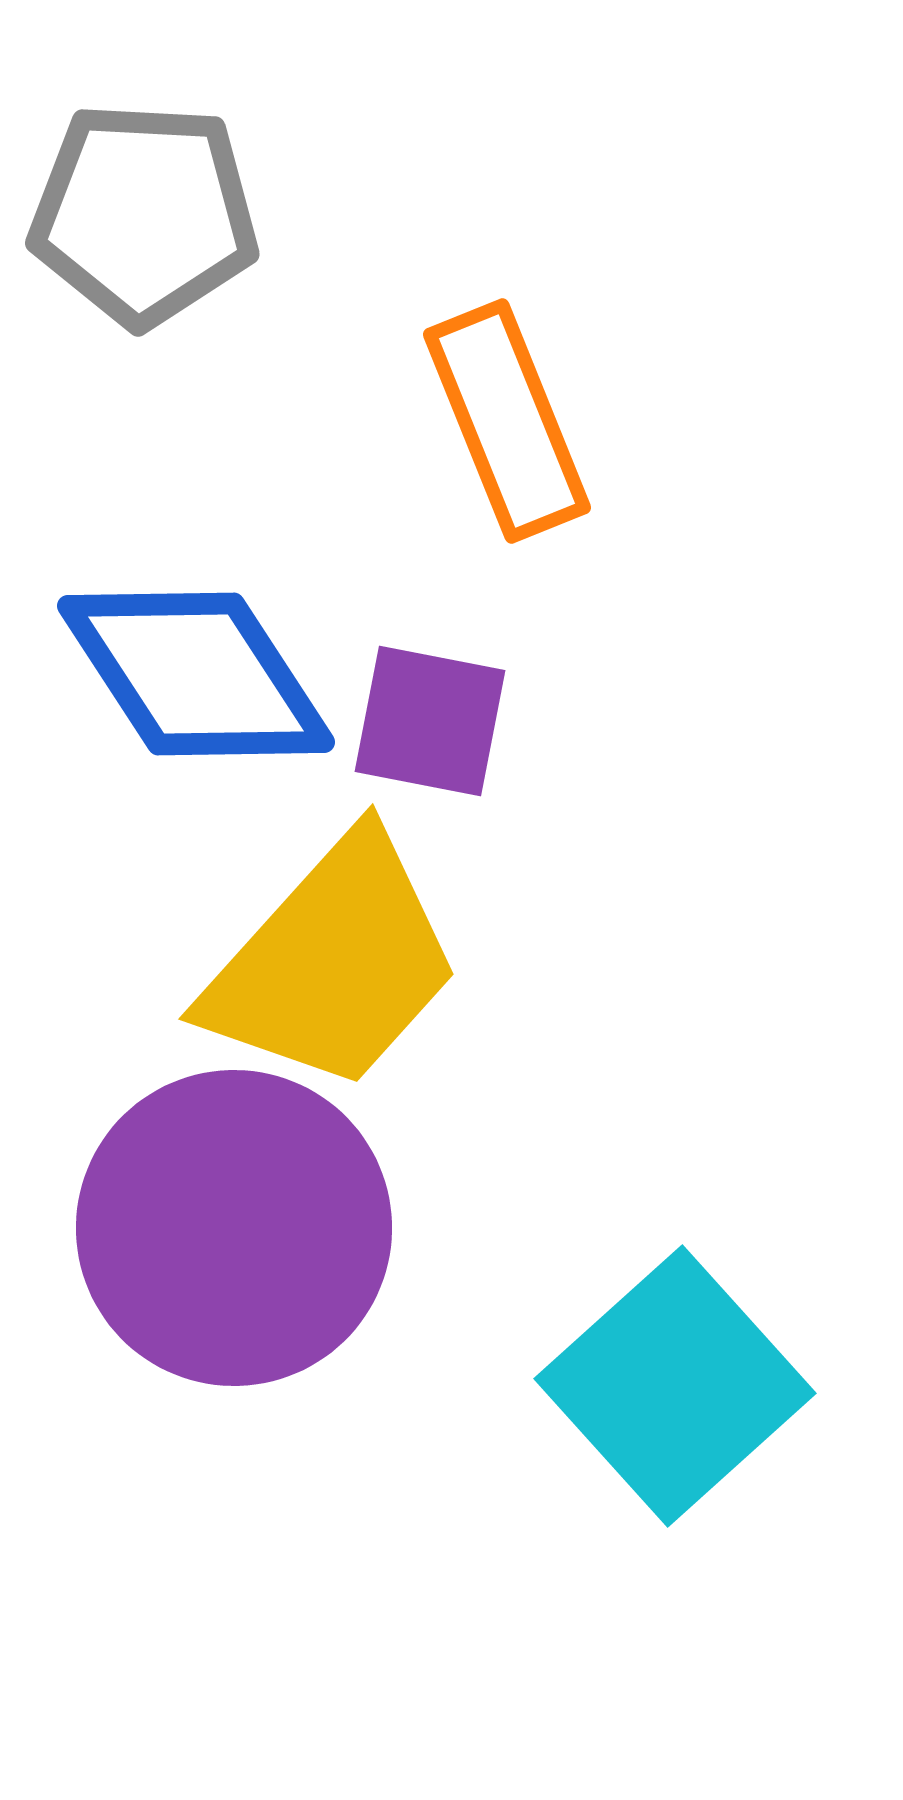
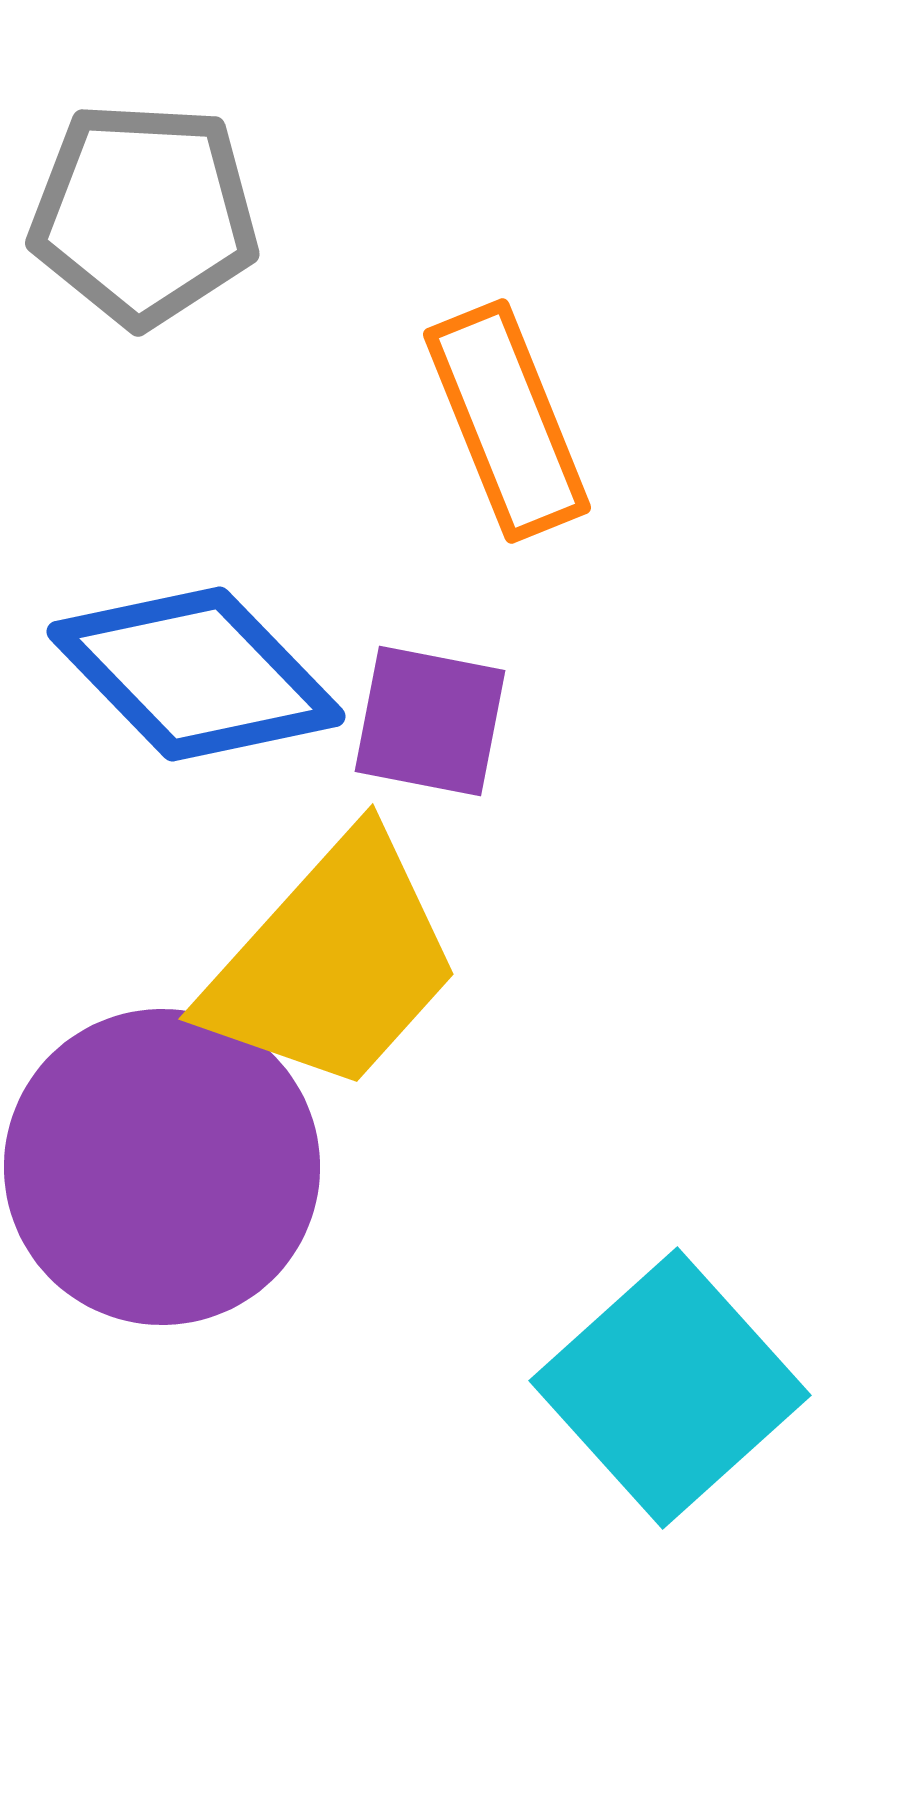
blue diamond: rotated 11 degrees counterclockwise
purple circle: moved 72 px left, 61 px up
cyan square: moved 5 px left, 2 px down
